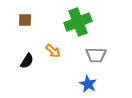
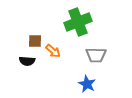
brown square: moved 10 px right, 21 px down
black semicircle: rotated 63 degrees clockwise
blue star: moved 1 px left
